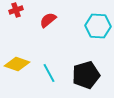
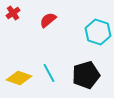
red cross: moved 3 px left, 3 px down; rotated 16 degrees counterclockwise
cyan hexagon: moved 6 px down; rotated 15 degrees clockwise
yellow diamond: moved 2 px right, 14 px down
